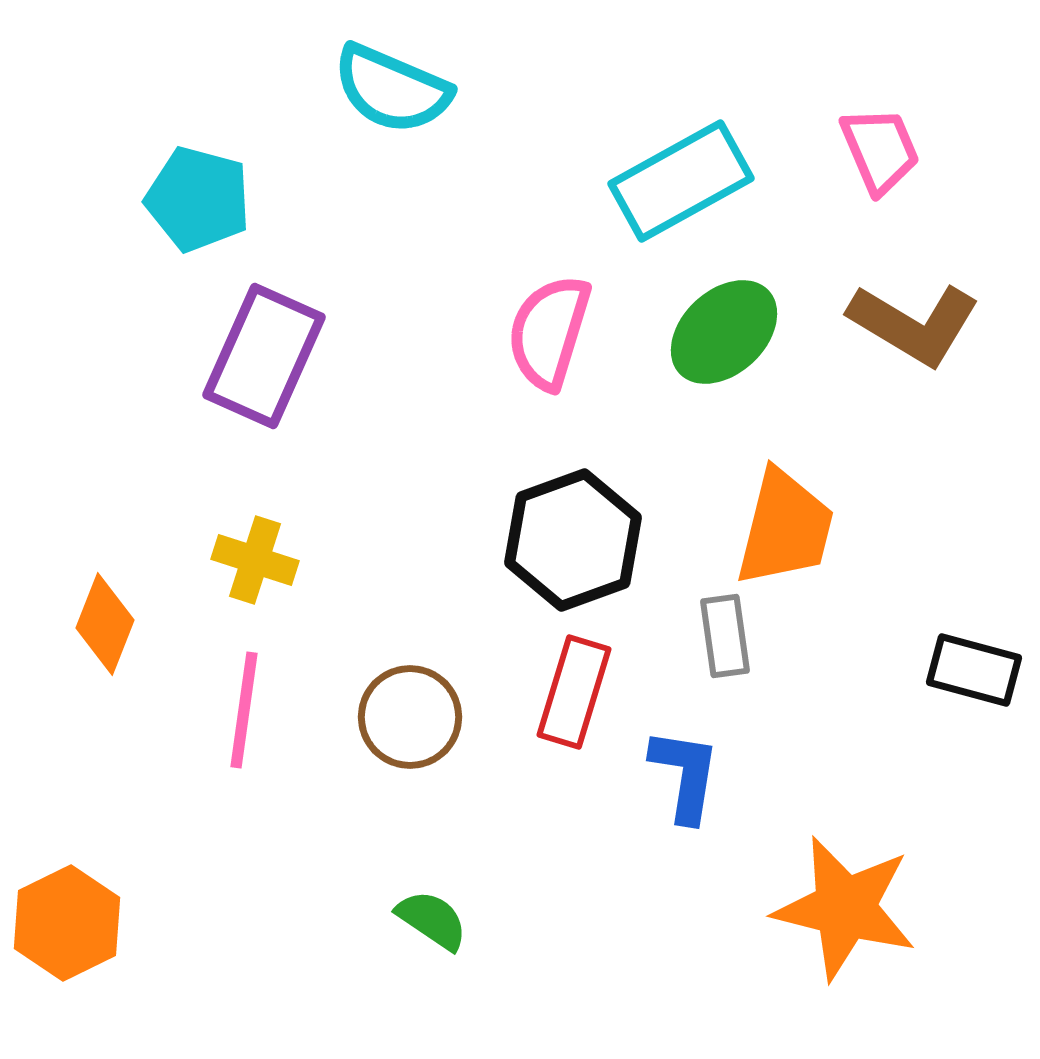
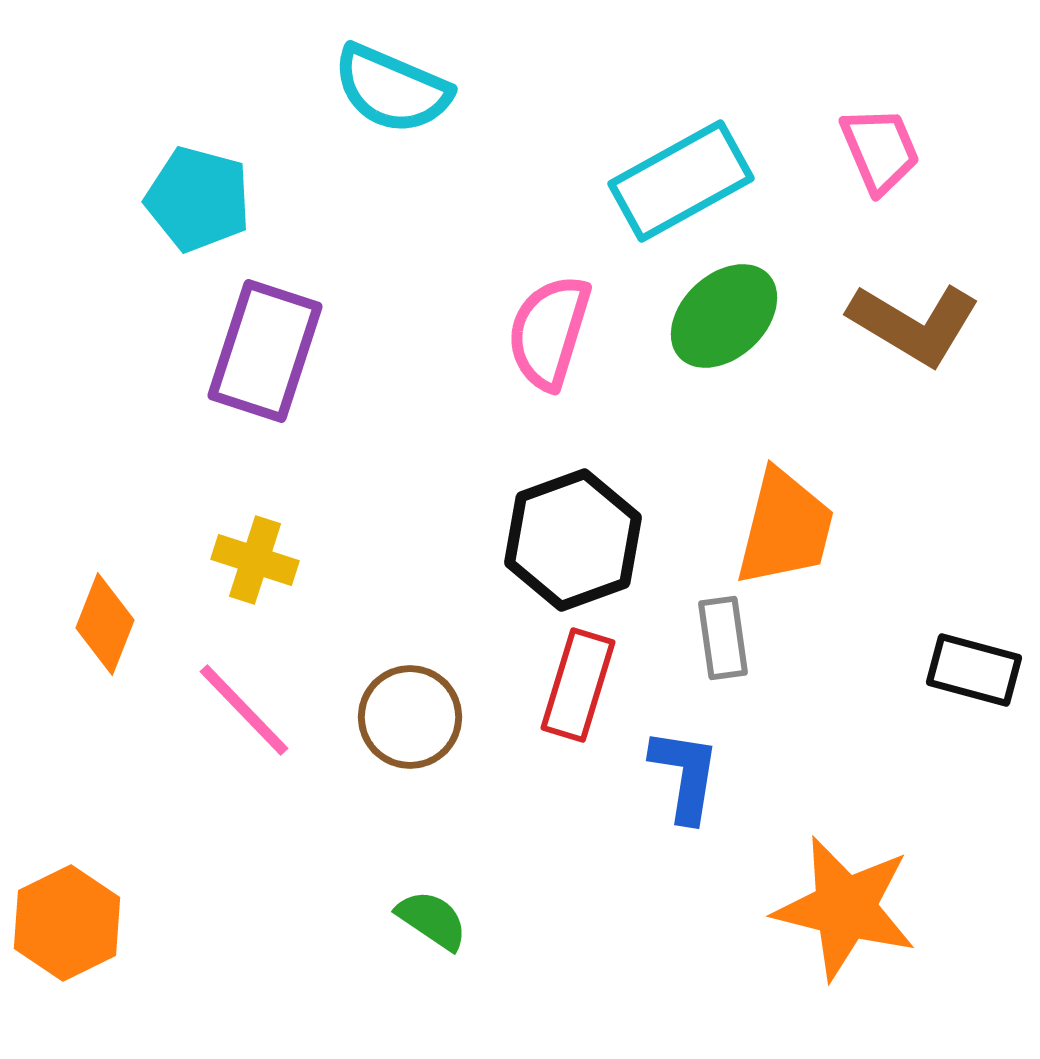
green ellipse: moved 16 px up
purple rectangle: moved 1 px right, 5 px up; rotated 6 degrees counterclockwise
gray rectangle: moved 2 px left, 2 px down
red rectangle: moved 4 px right, 7 px up
pink line: rotated 52 degrees counterclockwise
